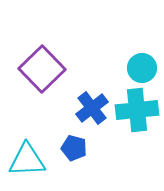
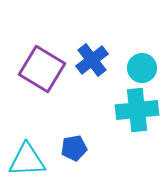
purple square: rotated 15 degrees counterclockwise
blue cross: moved 48 px up
blue pentagon: rotated 25 degrees counterclockwise
